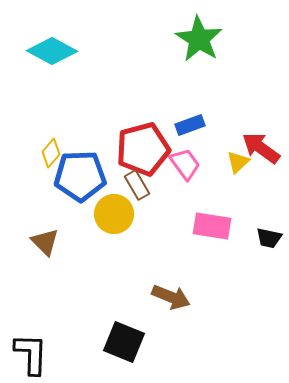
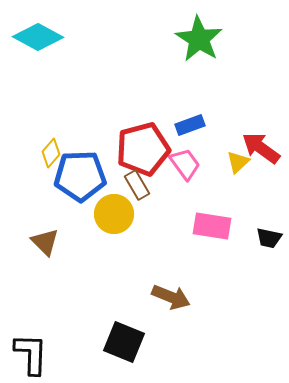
cyan diamond: moved 14 px left, 14 px up
